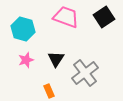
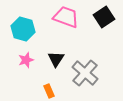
gray cross: rotated 12 degrees counterclockwise
